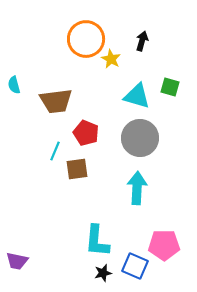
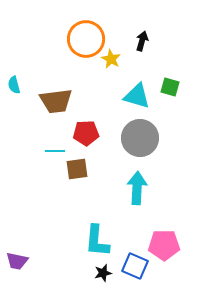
red pentagon: rotated 25 degrees counterclockwise
cyan line: rotated 66 degrees clockwise
